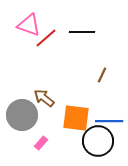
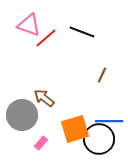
black line: rotated 20 degrees clockwise
orange square: moved 1 px left, 11 px down; rotated 24 degrees counterclockwise
black circle: moved 1 px right, 2 px up
